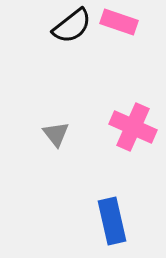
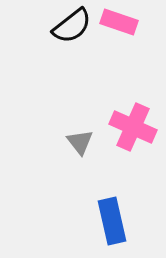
gray triangle: moved 24 px right, 8 px down
